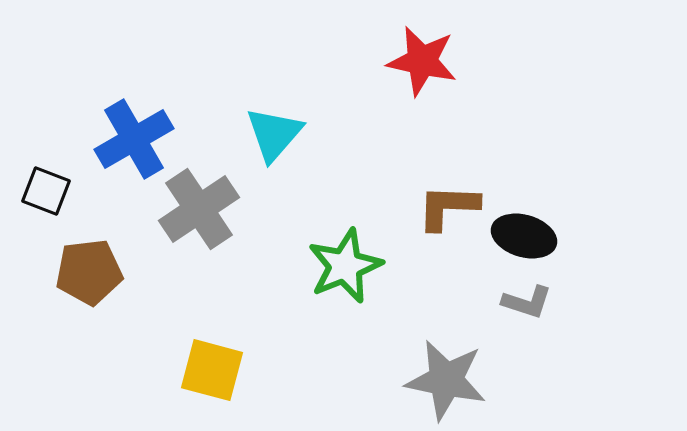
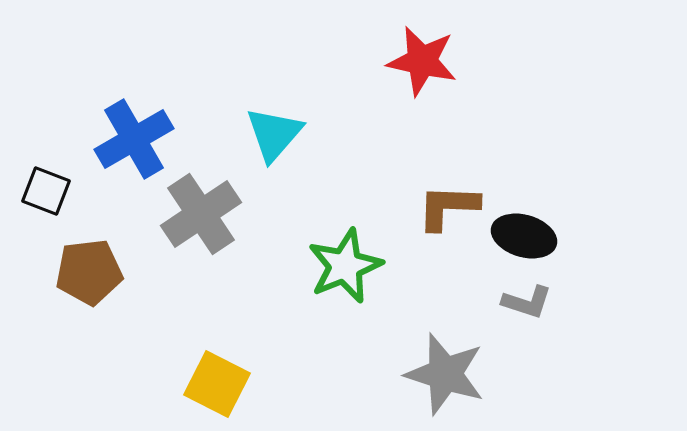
gray cross: moved 2 px right, 5 px down
yellow square: moved 5 px right, 14 px down; rotated 12 degrees clockwise
gray star: moved 1 px left, 6 px up; rotated 6 degrees clockwise
